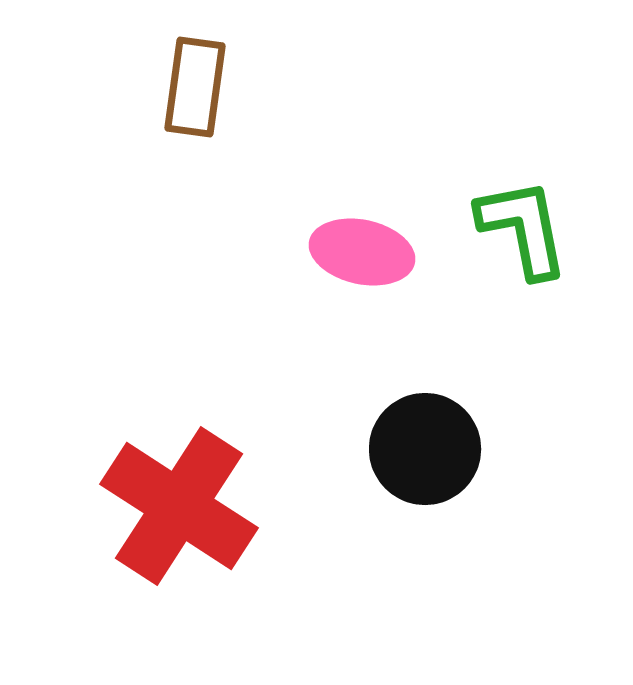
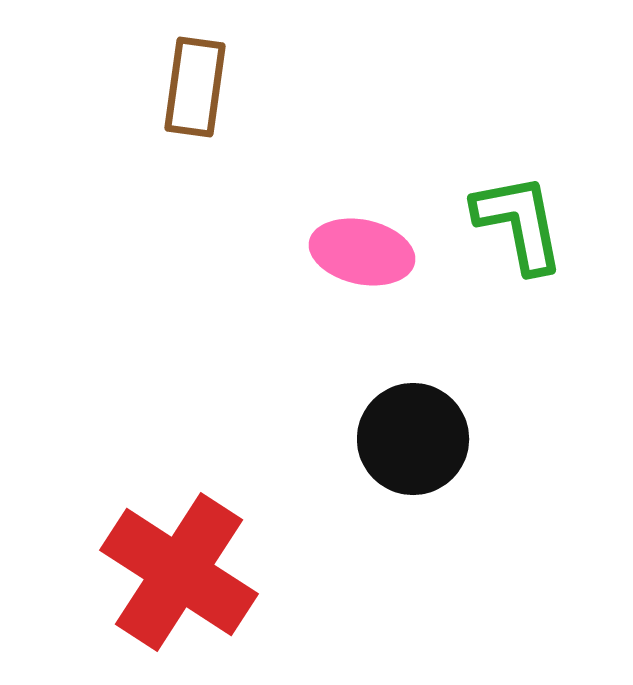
green L-shape: moved 4 px left, 5 px up
black circle: moved 12 px left, 10 px up
red cross: moved 66 px down
